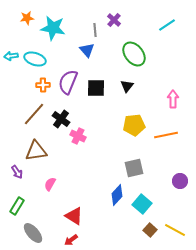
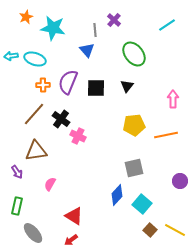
orange star: moved 1 px left, 1 px up; rotated 16 degrees counterclockwise
green rectangle: rotated 18 degrees counterclockwise
